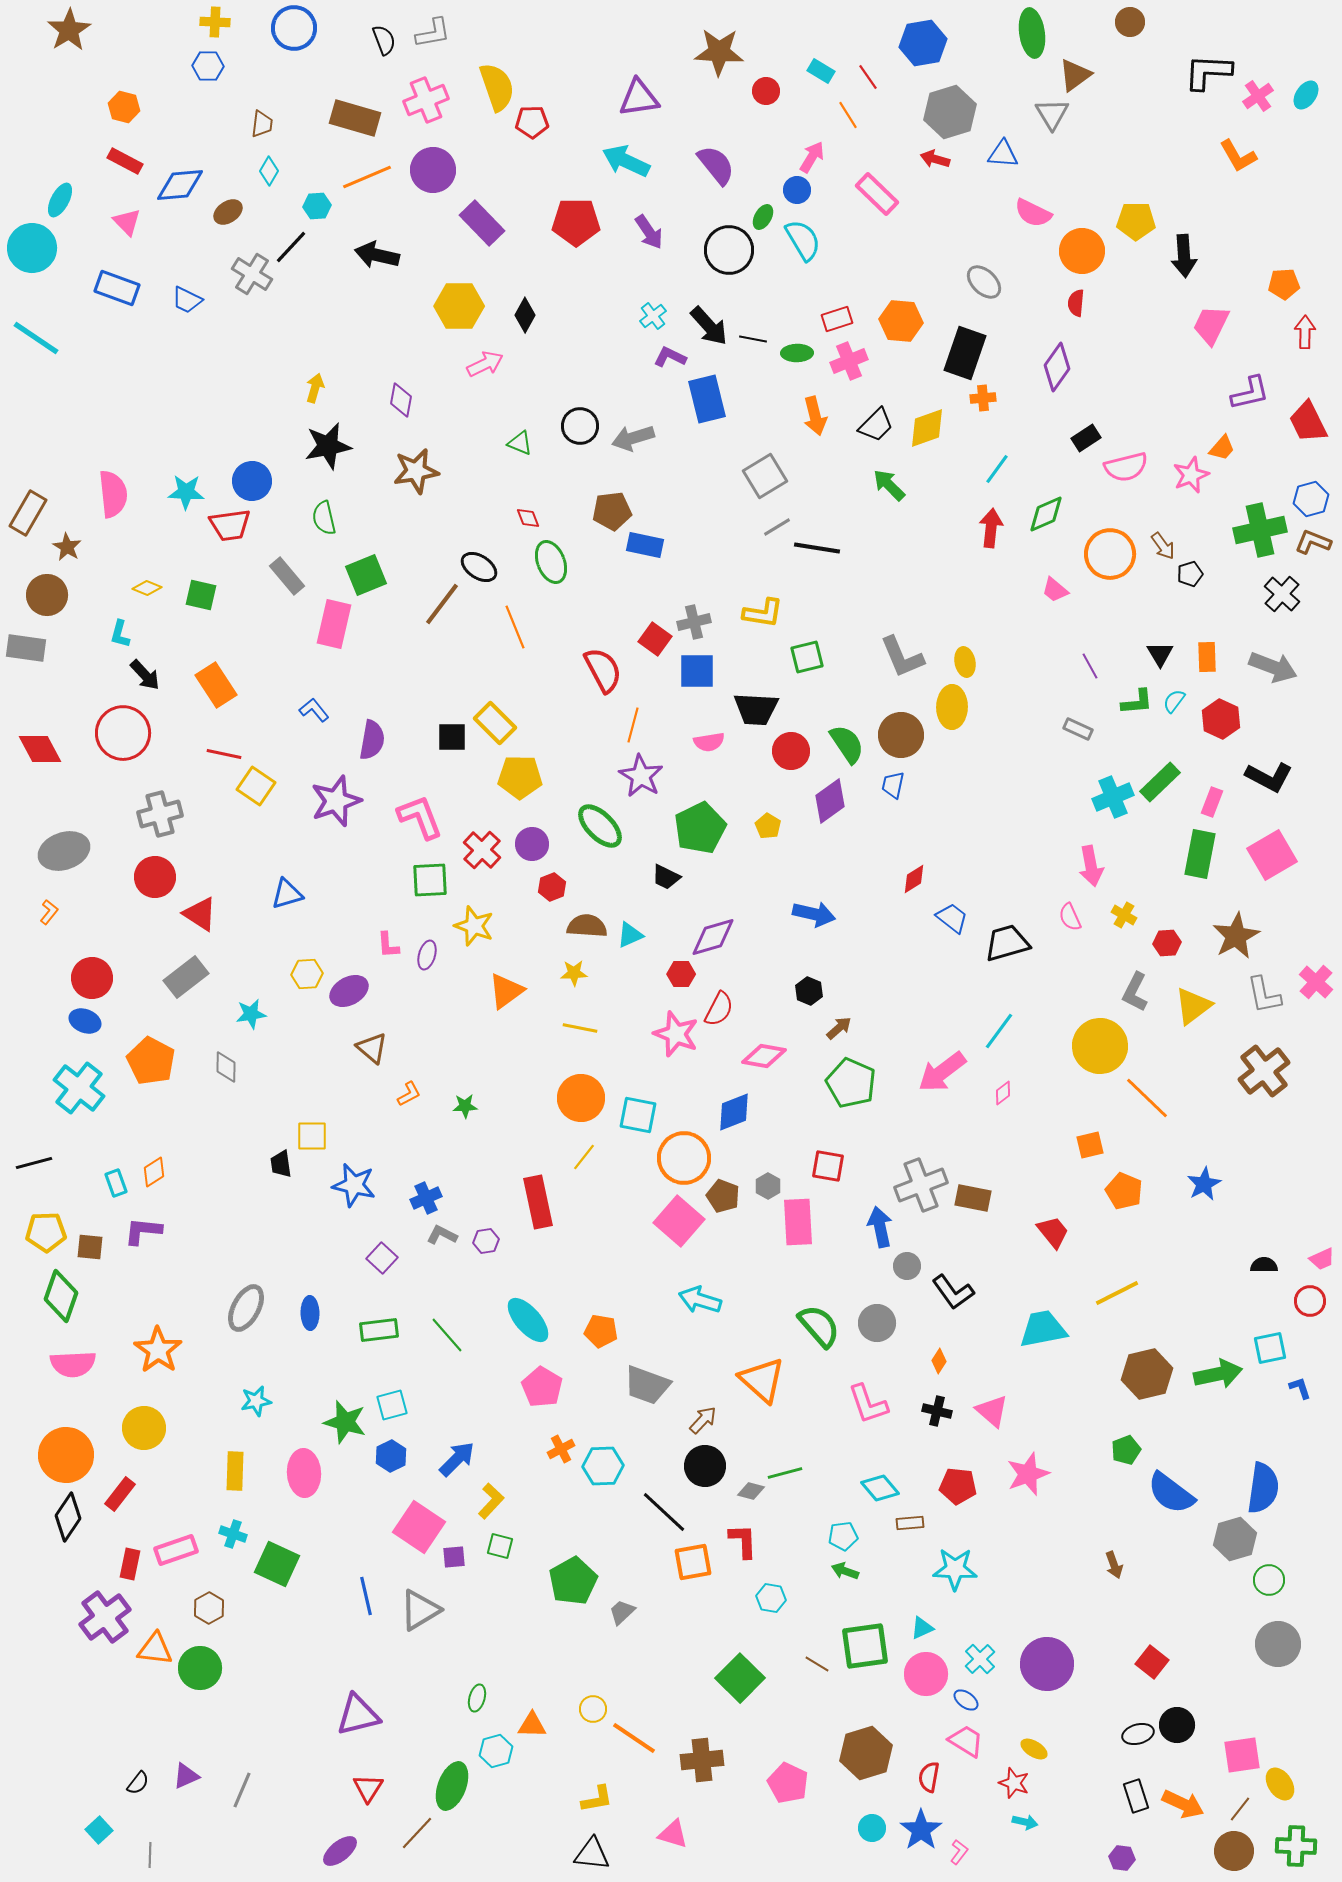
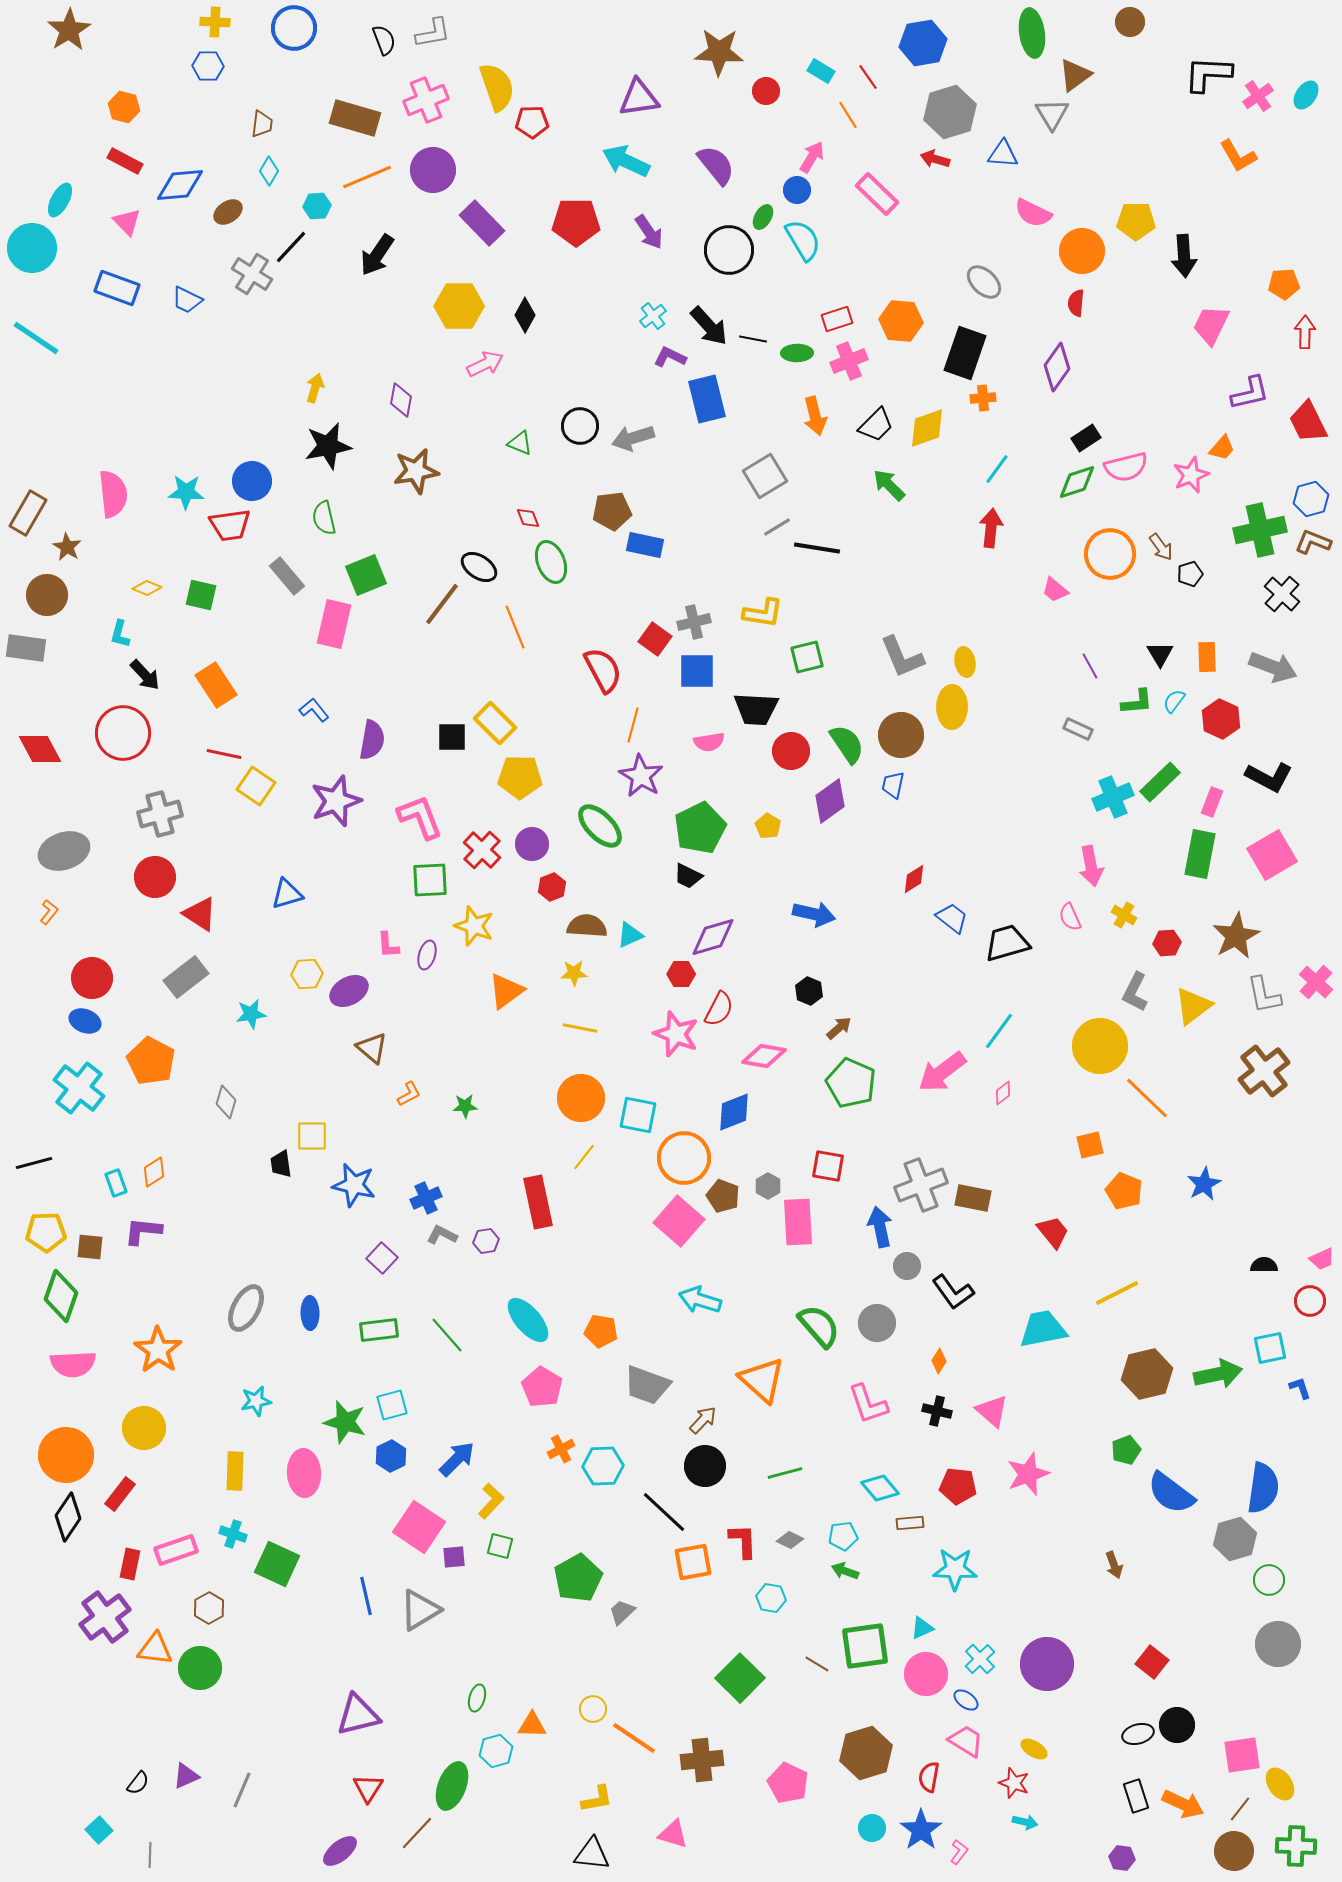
black L-shape at (1208, 72): moved 2 px down
black arrow at (377, 255): rotated 69 degrees counterclockwise
green diamond at (1046, 514): moved 31 px right, 32 px up; rotated 6 degrees clockwise
brown arrow at (1163, 546): moved 2 px left, 1 px down
black trapezoid at (666, 877): moved 22 px right, 1 px up
gray diamond at (226, 1067): moved 35 px down; rotated 16 degrees clockwise
gray diamond at (751, 1491): moved 39 px right, 49 px down; rotated 12 degrees clockwise
green pentagon at (573, 1581): moved 5 px right, 3 px up
